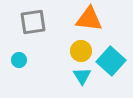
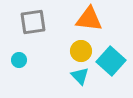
cyan triangle: moved 2 px left; rotated 12 degrees counterclockwise
